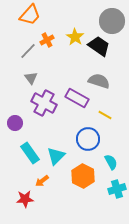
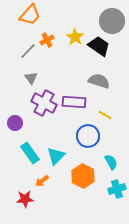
purple rectangle: moved 3 px left, 4 px down; rotated 25 degrees counterclockwise
blue circle: moved 3 px up
